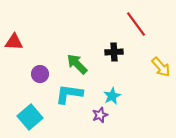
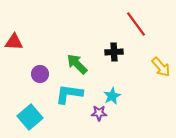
purple star: moved 1 px left, 2 px up; rotated 21 degrees clockwise
